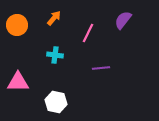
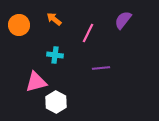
orange arrow: moved 1 px down; rotated 91 degrees counterclockwise
orange circle: moved 2 px right
pink triangle: moved 18 px right; rotated 15 degrees counterclockwise
white hexagon: rotated 15 degrees clockwise
